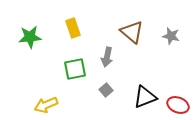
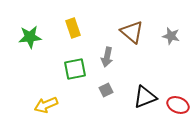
gray square: rotated 16 degrees clockwise
